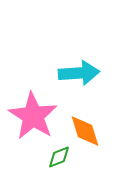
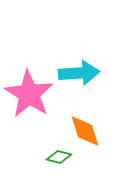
pink star: moved 4 px left, 22 px up
green diamond: rotated 35 degrees clockwise
